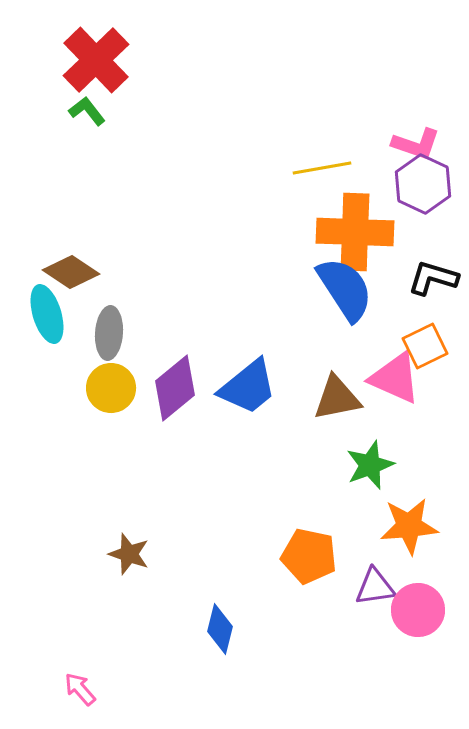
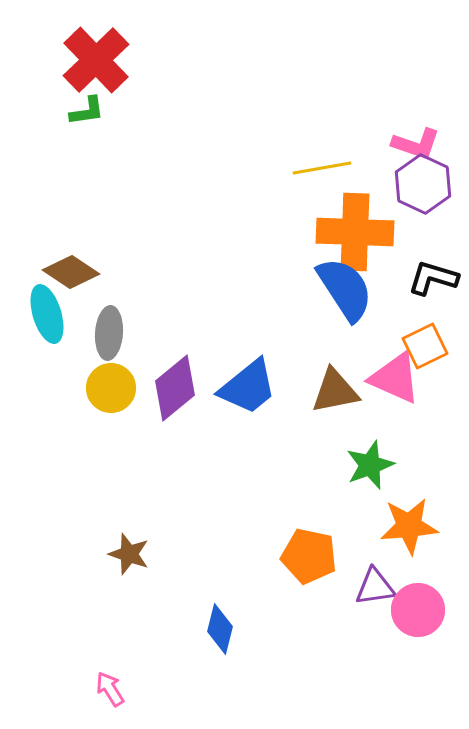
green L-shape: rotated 120 degrees clockwise
brown triangle: moved 2 px left, 7 px up
pink arrow: moved 30 px right; rotated 9 degrees clockwise
